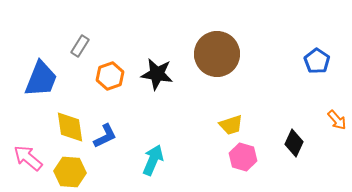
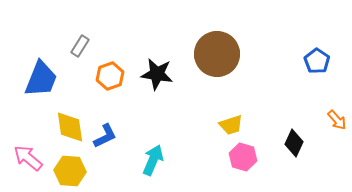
yellow hexagon: moved 1 px up
